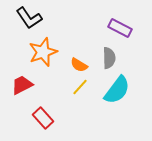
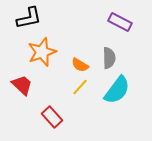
black L-shape: rotated 68 degrees counterclockwise
purple rectangle: moved 6 px up
orange star: moved 1 px left
orange semicircle: moved 1 px right
red trapezoid: rotated 70 degrees clockwise
red rectangle: moved 9 px right, 1 px up
